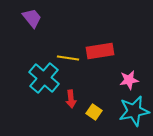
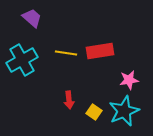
purple trapezoid: rotated 10 degrees counterclockwise
yellow line: moved 2 px left, 5 px up
cyan cross: moved 22 px left, 18 px up; rotated 20 degrees clockwise
red arrow: moved 2 px left, 1 px down
cyan star: moved 10 px left; rotated 12 degrees counterclockwise
